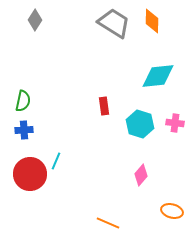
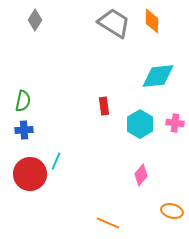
cyan hexagon: rotated 12 degrees clockwise
